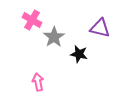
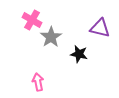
gray star: moved 3 px left
